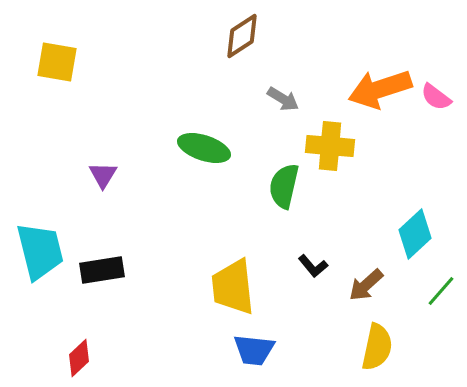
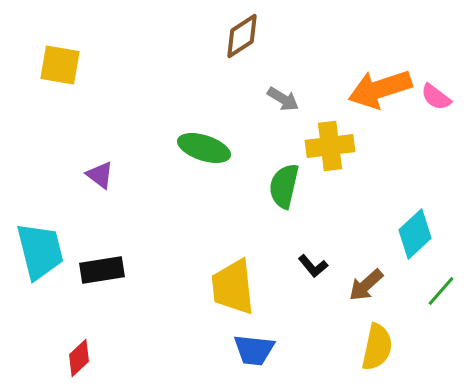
yellow square: moved 3 px right, 3 px down
yellow cross: rotated 12 degrees counterclockwise
purple triangle: moved 3 px left; rotated 24 degrees counterclockwise
